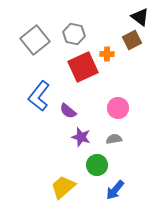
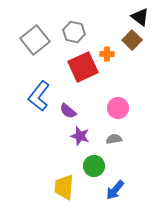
gray hexagon: moved 2 px up
brown square: rotated 18 degrees counterclockwise
purple star: moved 1 px left, 1 px up
green circle: moved 3 px left, 1 px down
yellow trapezoid: moved 1 px right; rotated 44 degrees counterclockwise
